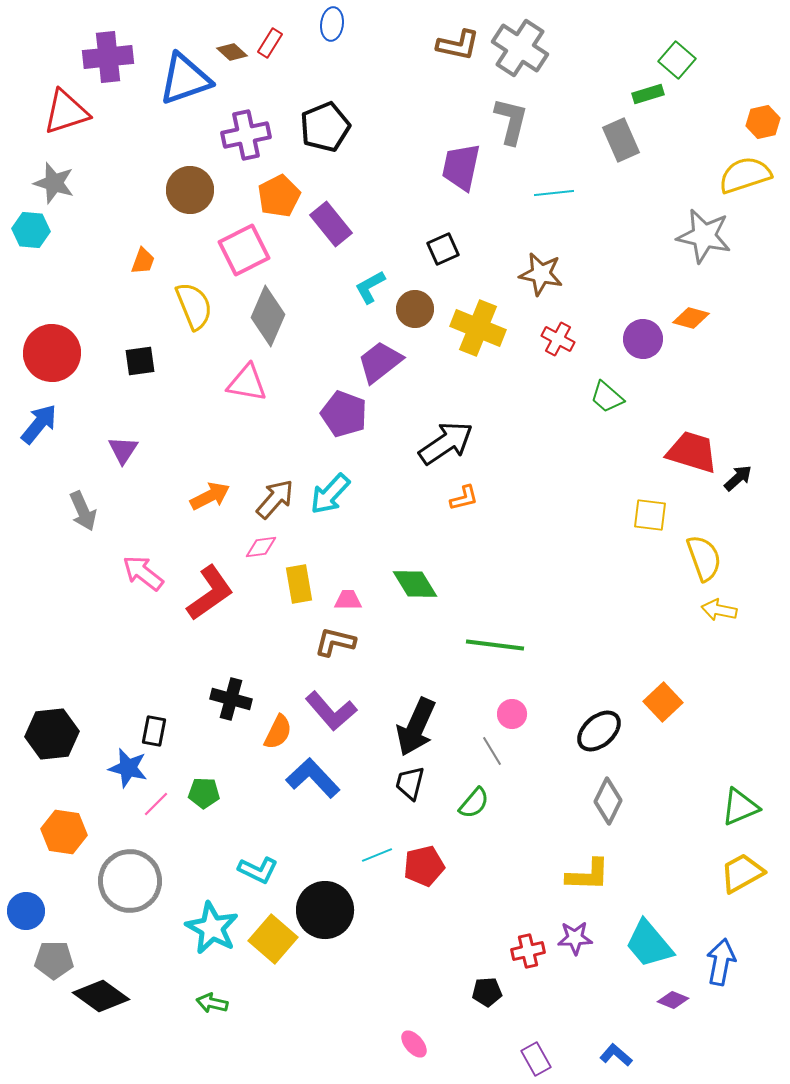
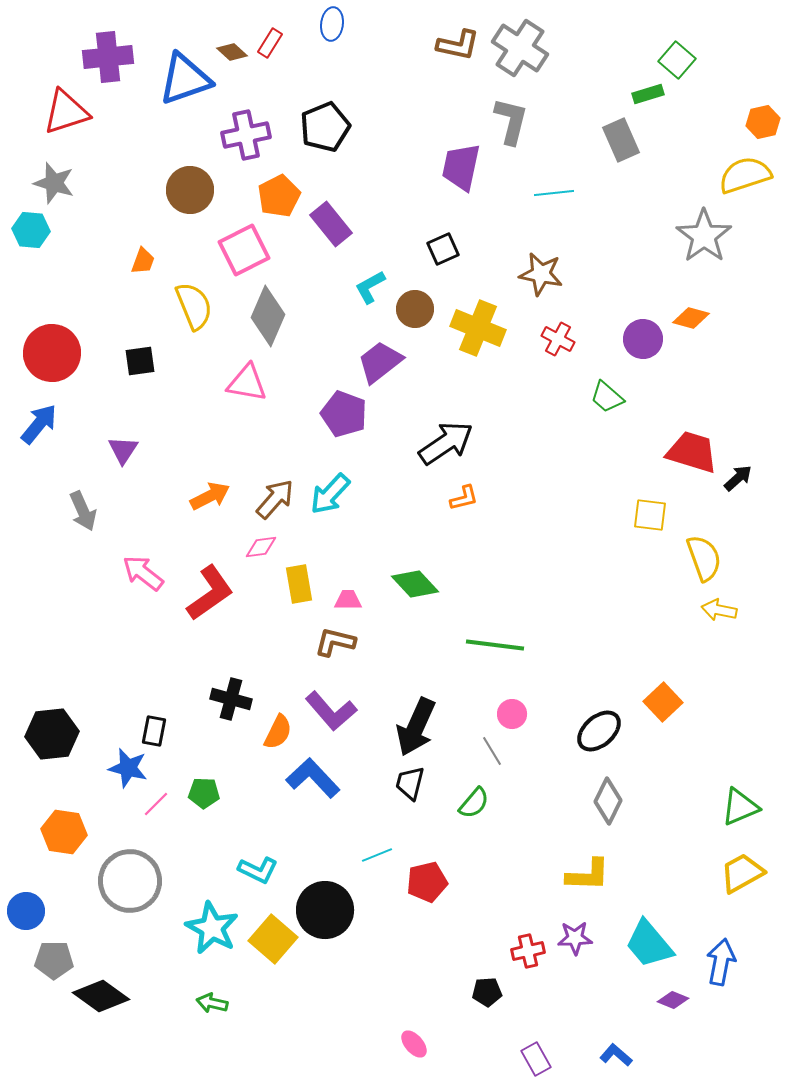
gray star at (704, 236): rotated 24 degrees clockwise
green diamond at (415, 584): rotated 12 degrees counterclockwise
red pentagon at (424, 866): moved 3 px right, 16 px down
